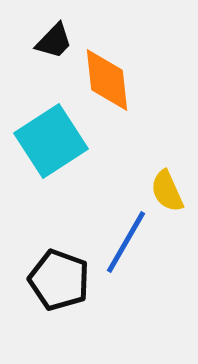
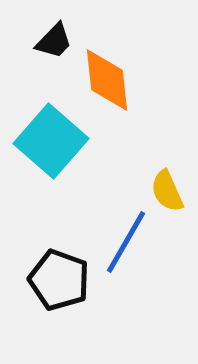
cyan square: rotated 16 degrees counterclockwise
